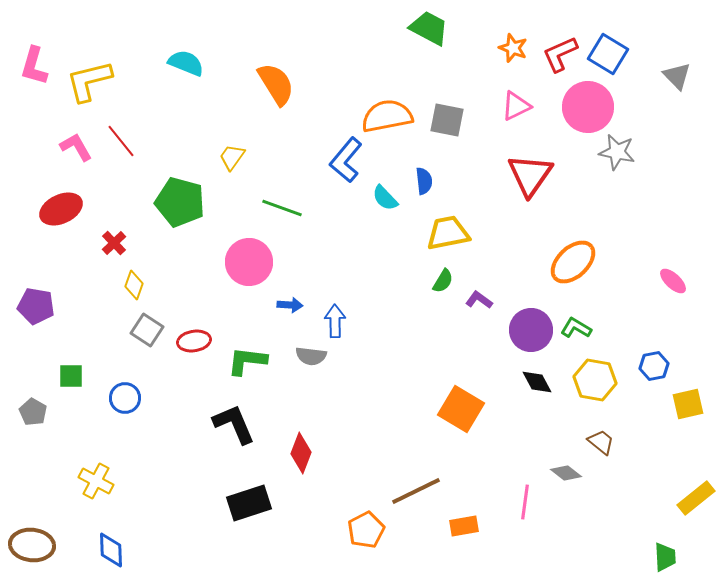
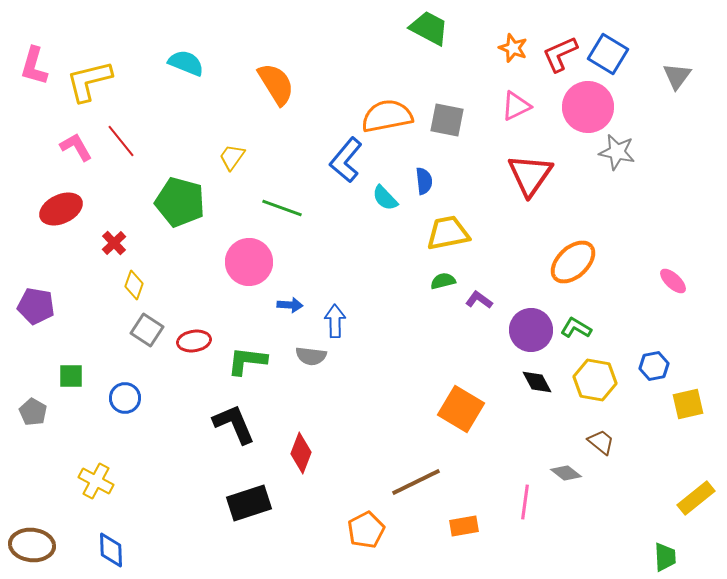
gray triangle at (677, 76): rotated 20 degrees clockwise
green semicircle at (443, 281): rotated 135 degrees counterclockwise
brown line at (416, 491): moved 9 px up
